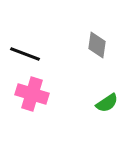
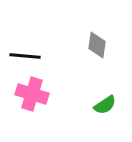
black line: moved 2 px down; rotated 16 degrees counterclockwise
green semicircle: moved 2 px left, 2 px down
